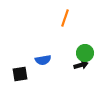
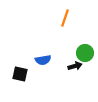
black arrow: moved 6 px left, 1 px down
black square: rotated 21 degrees clockwise
